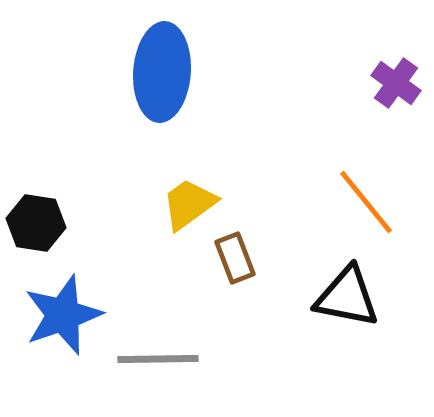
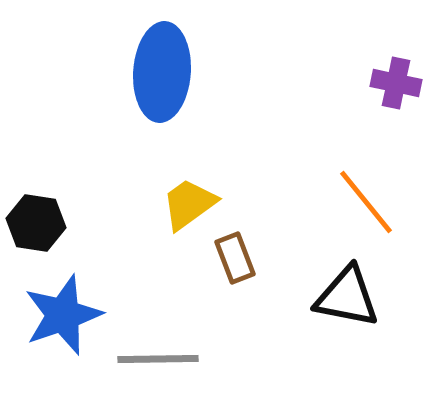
purple cross: rotated 24 degrees counterclockwise
